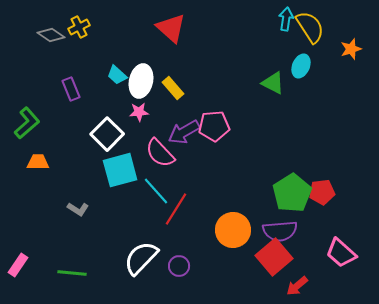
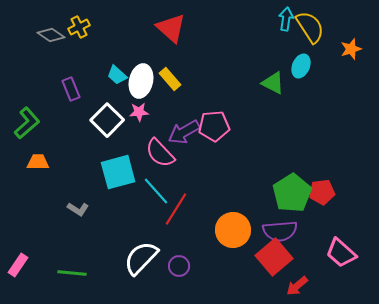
yellow rectangle: moved 3 px left, 9 px up
white square: moved 14 px up
cyan square: moved 2 px left, 2 px down
